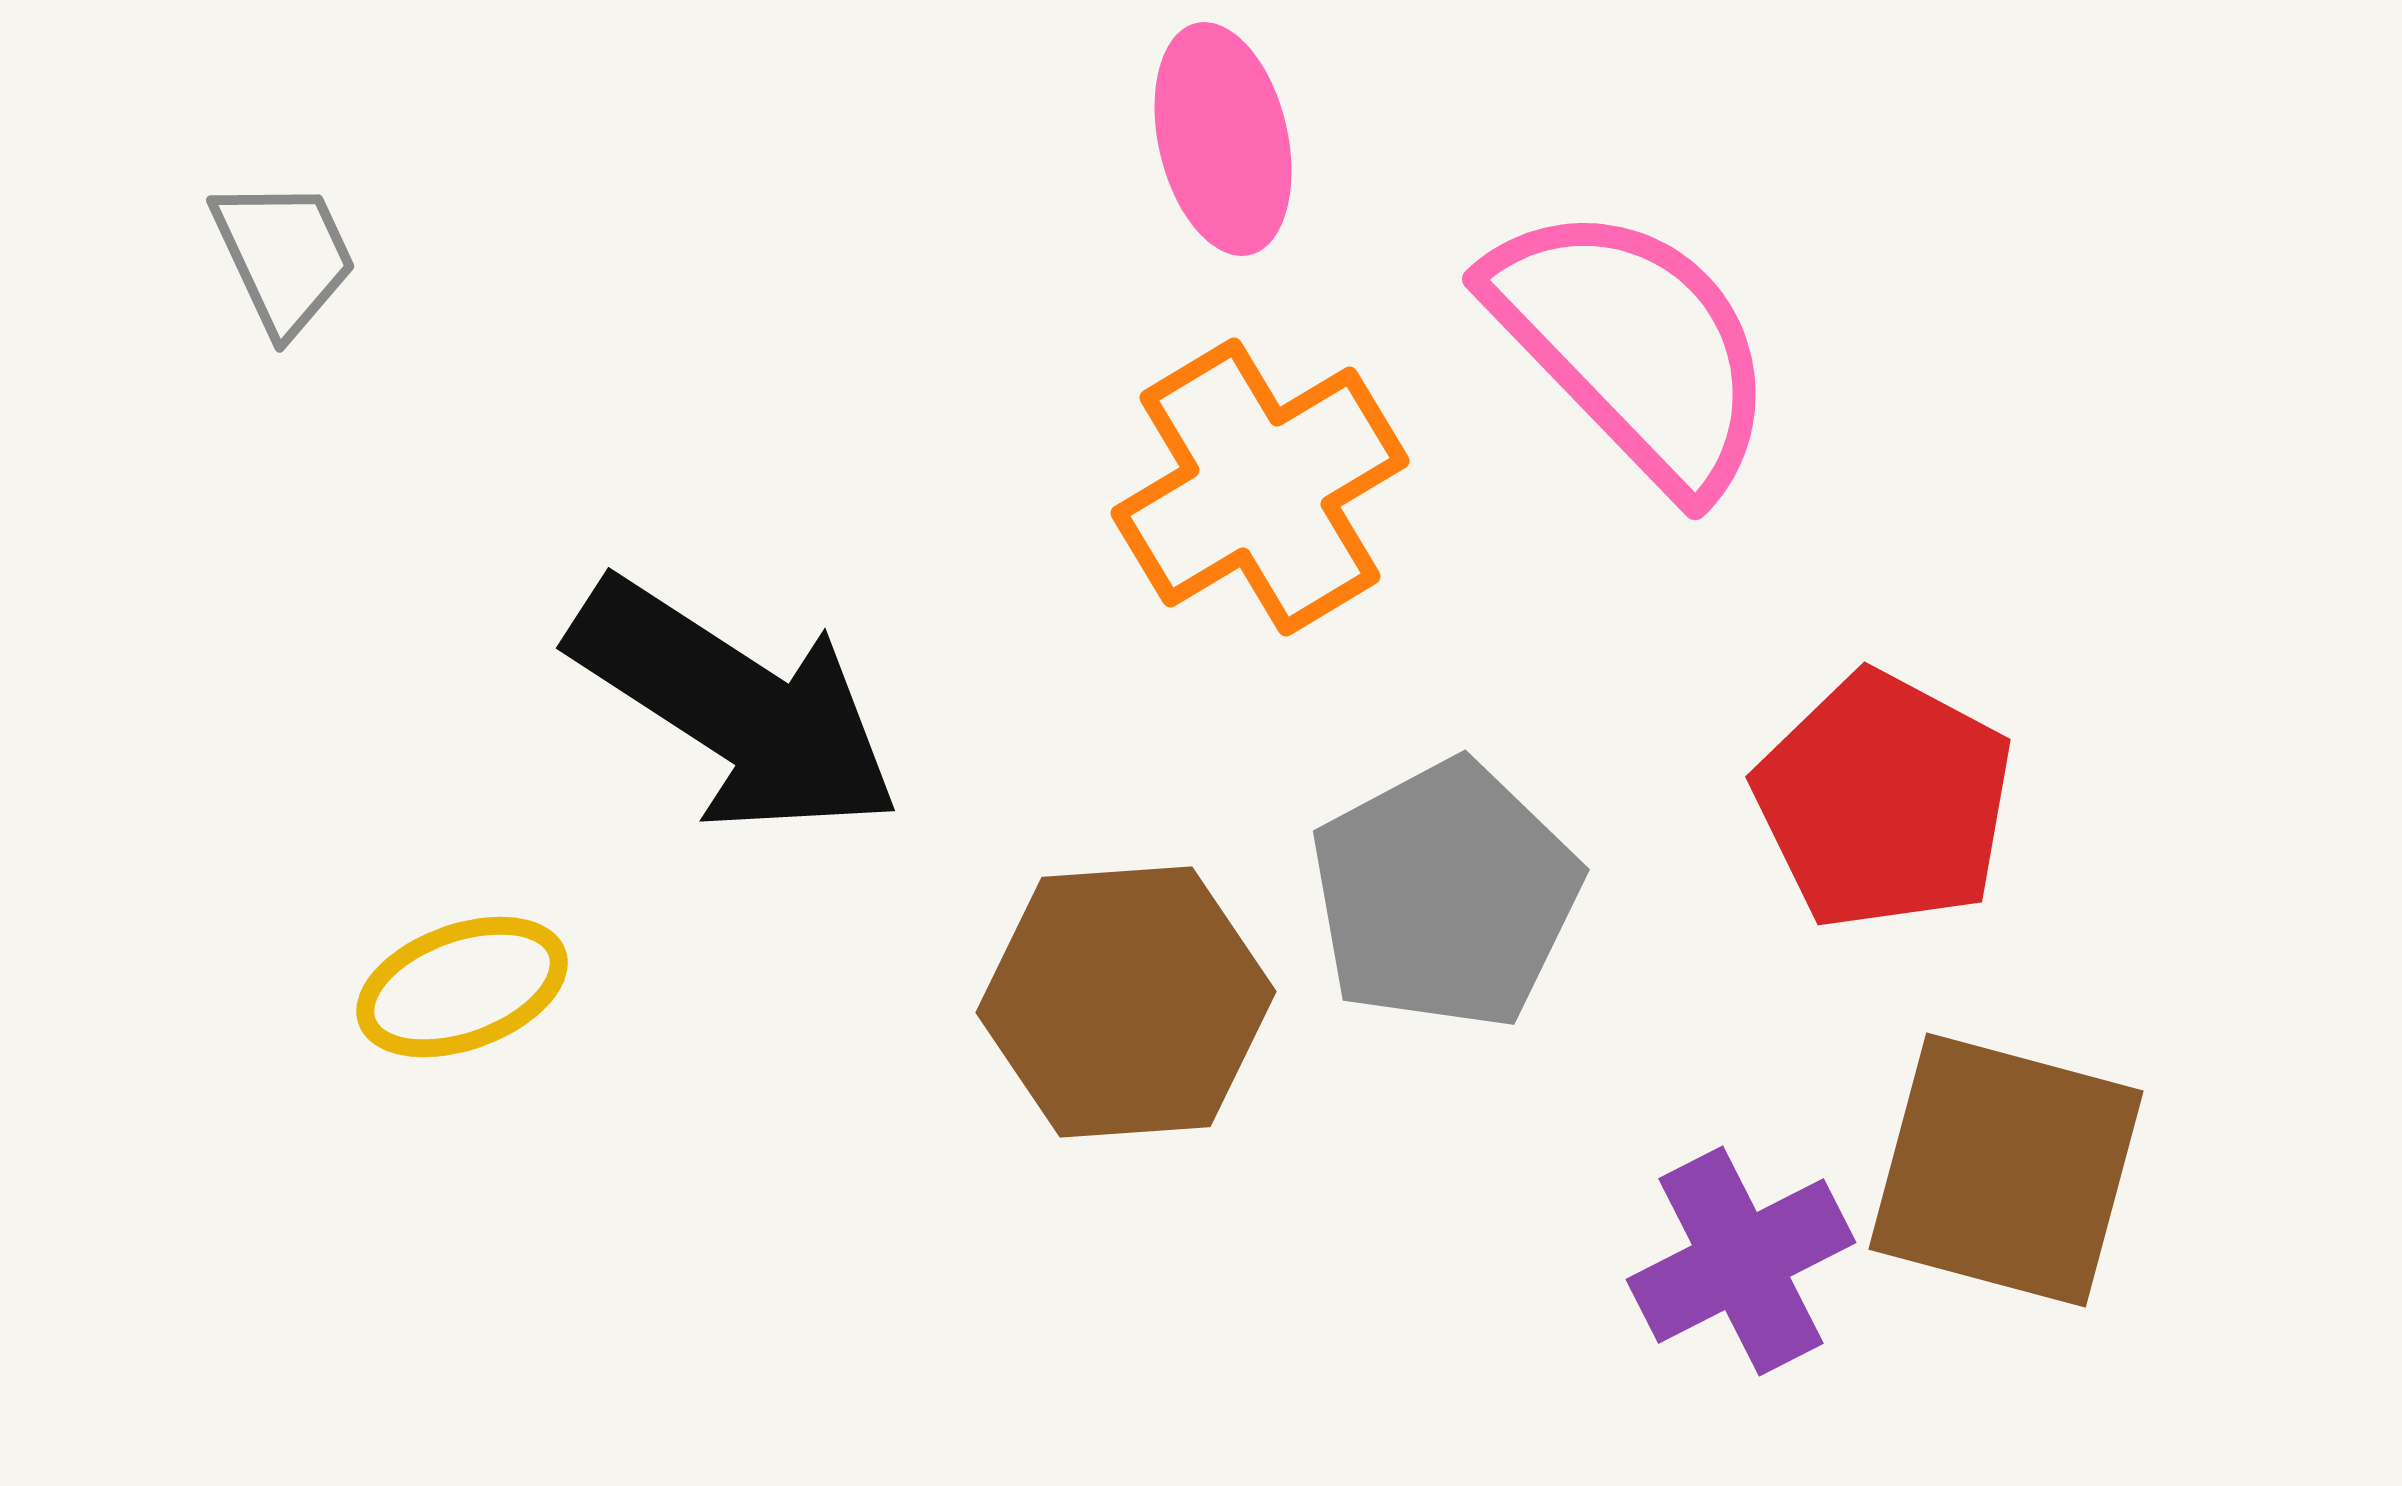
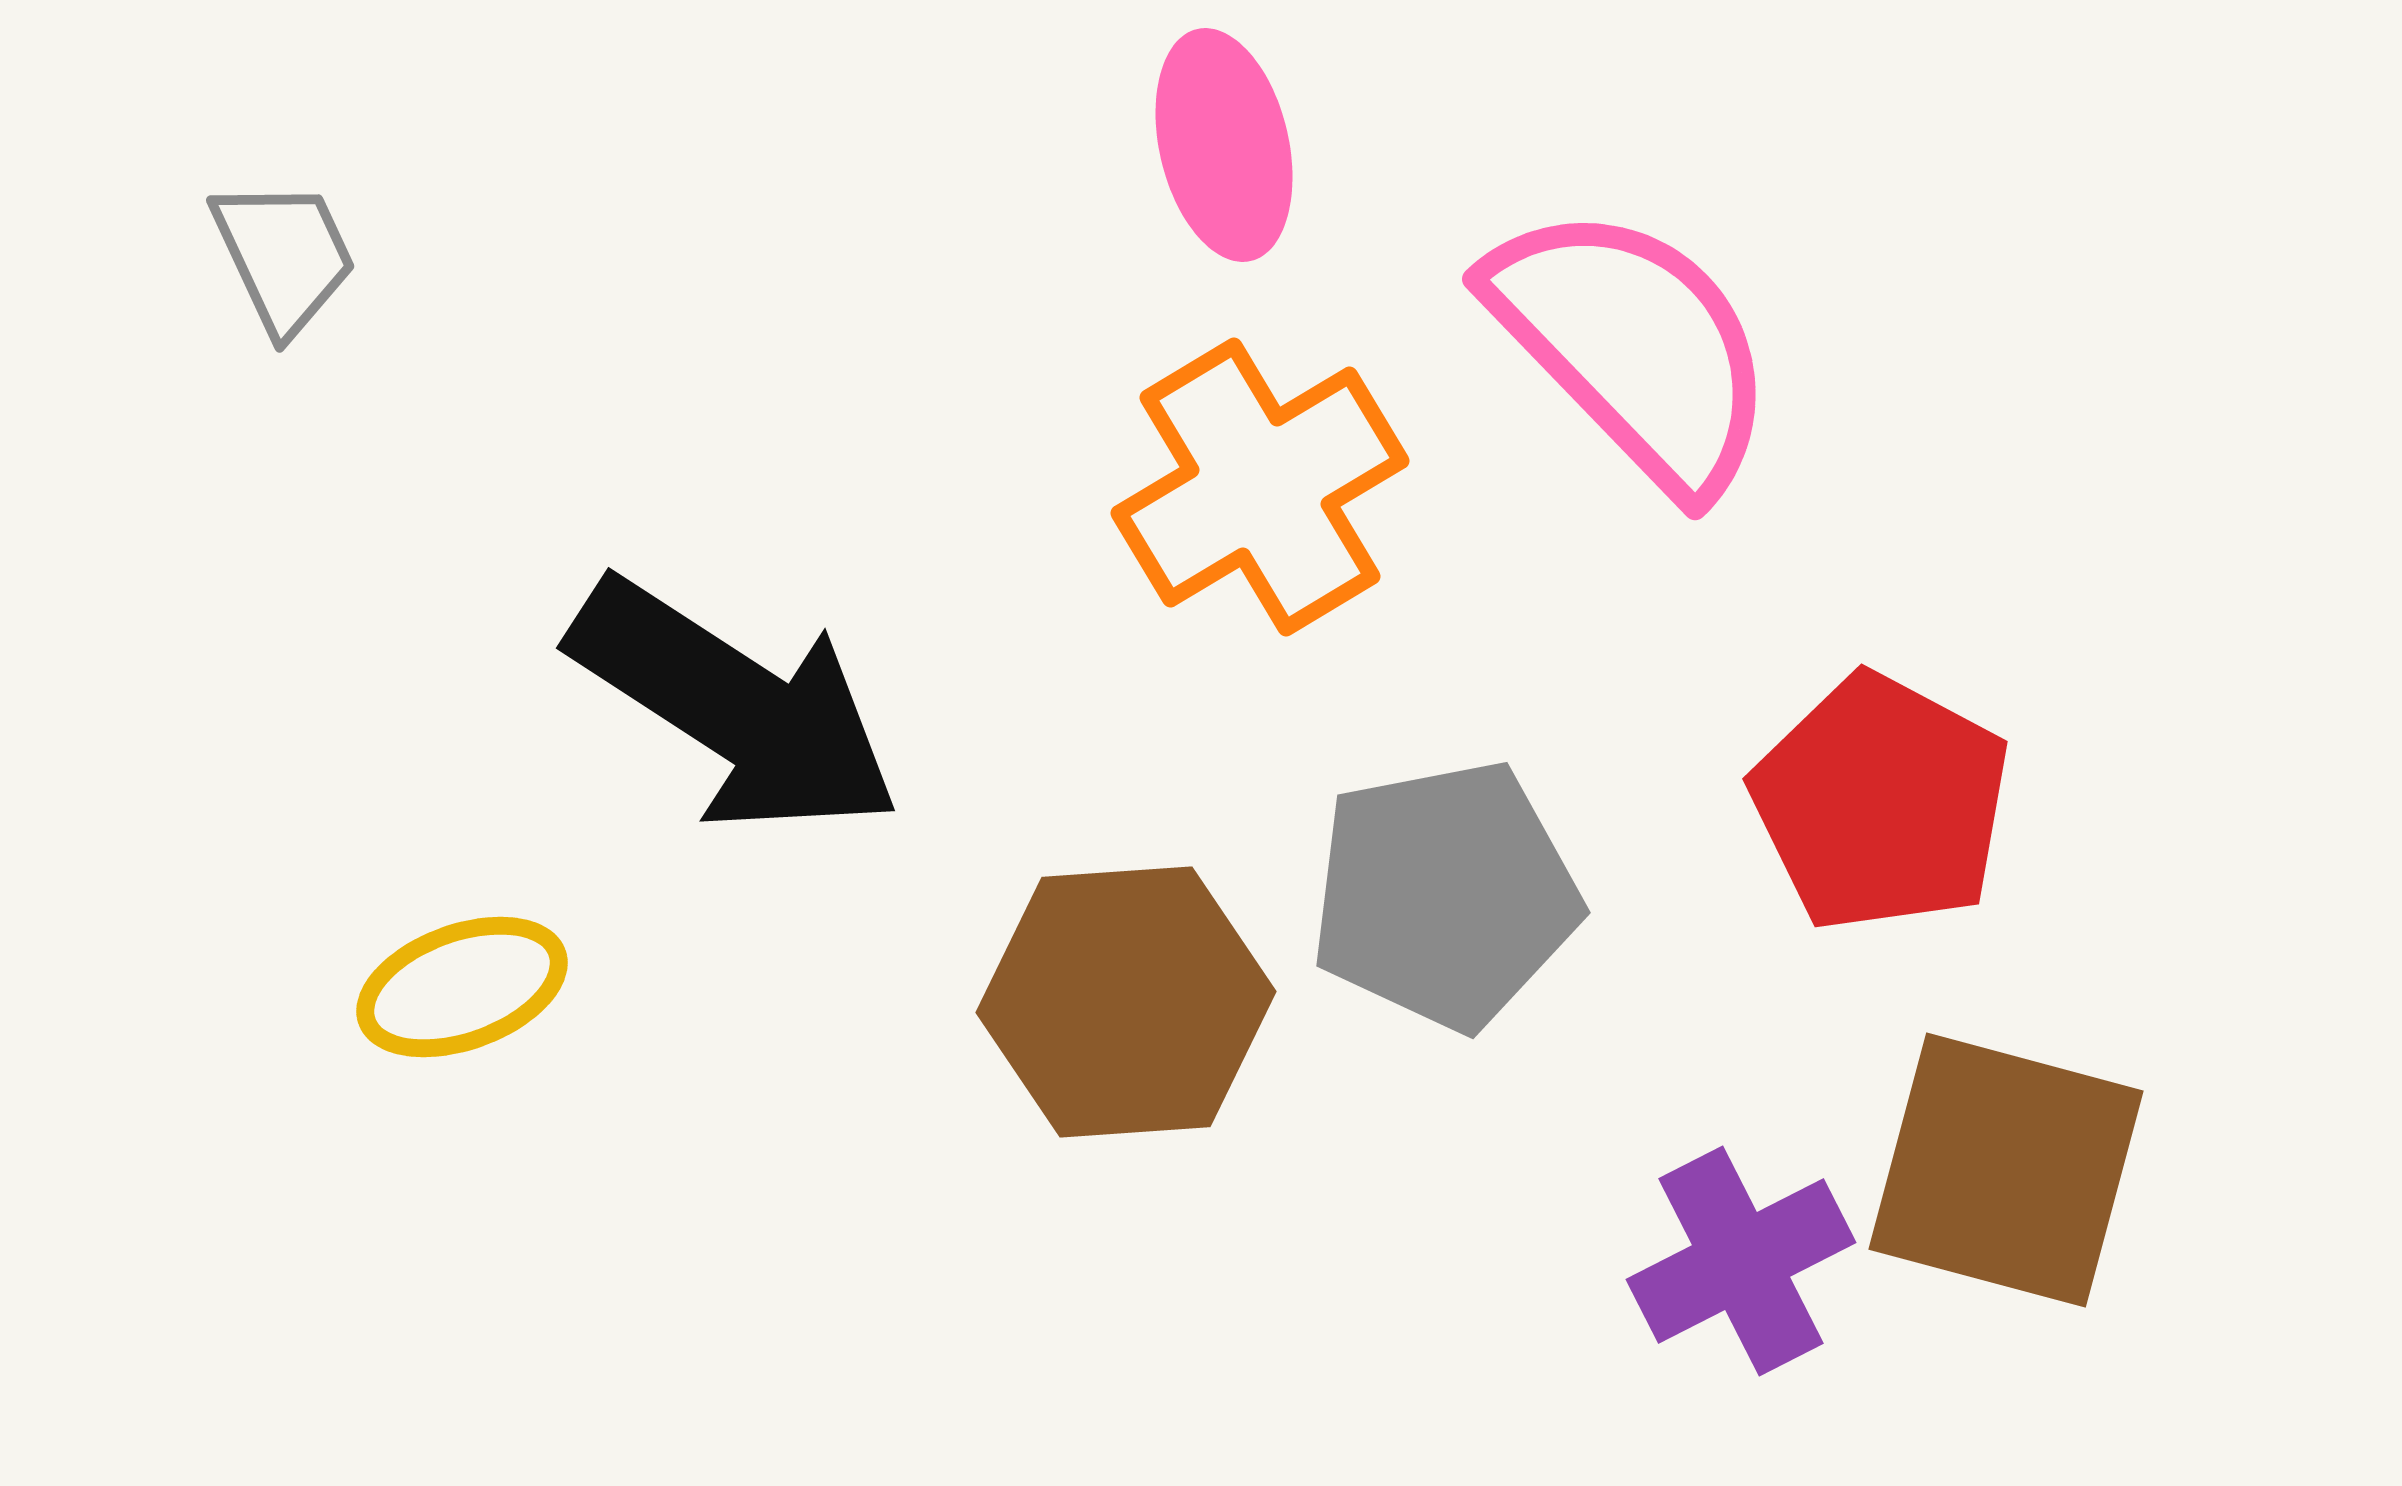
pink ellipse: moved 1 px right, 6 px down
red pentagon: moved 3 px left, 2 px down
gray pentagon: rotated 17 degrees clockwise
